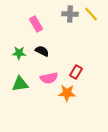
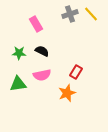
gray cross: rotated 21 degrees counterclockwise
pink semicircle: moved 7 px left, 3 px up
green triangle: moved 2 px left
orange star: rotated 24 degrees counterclockwise
